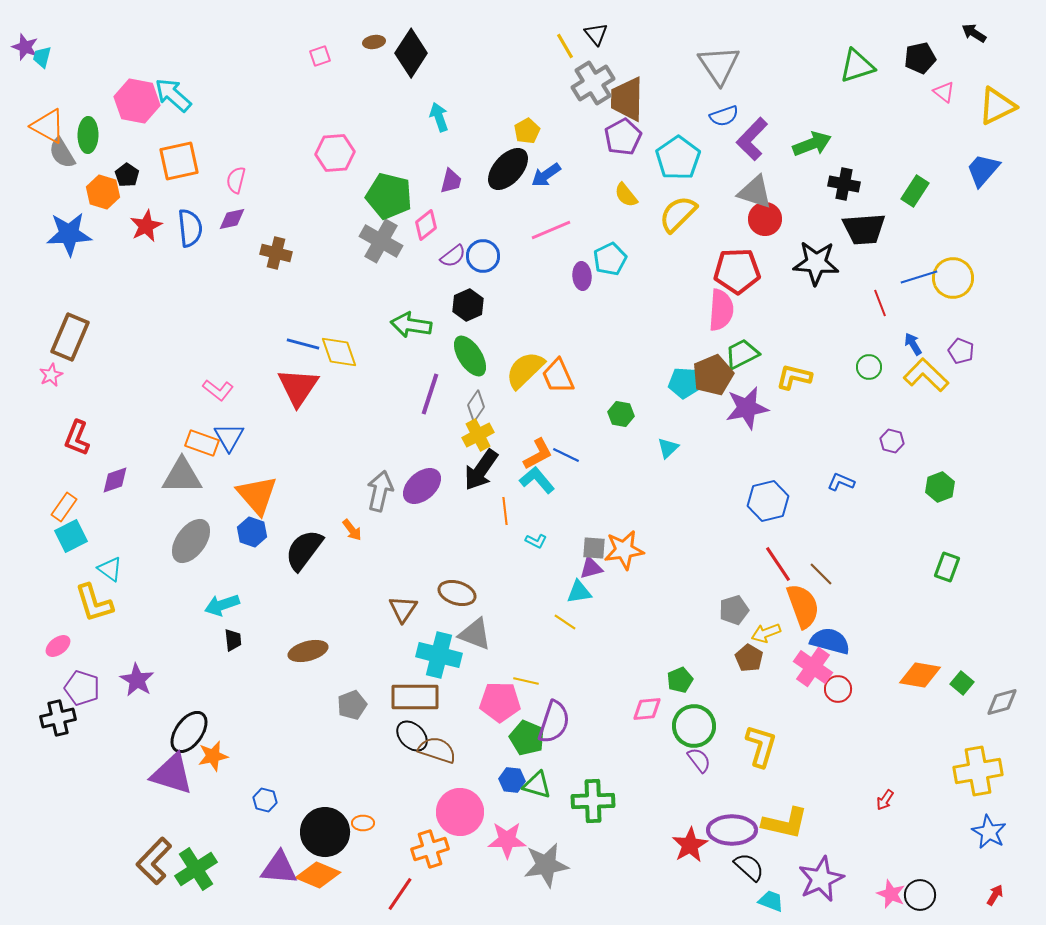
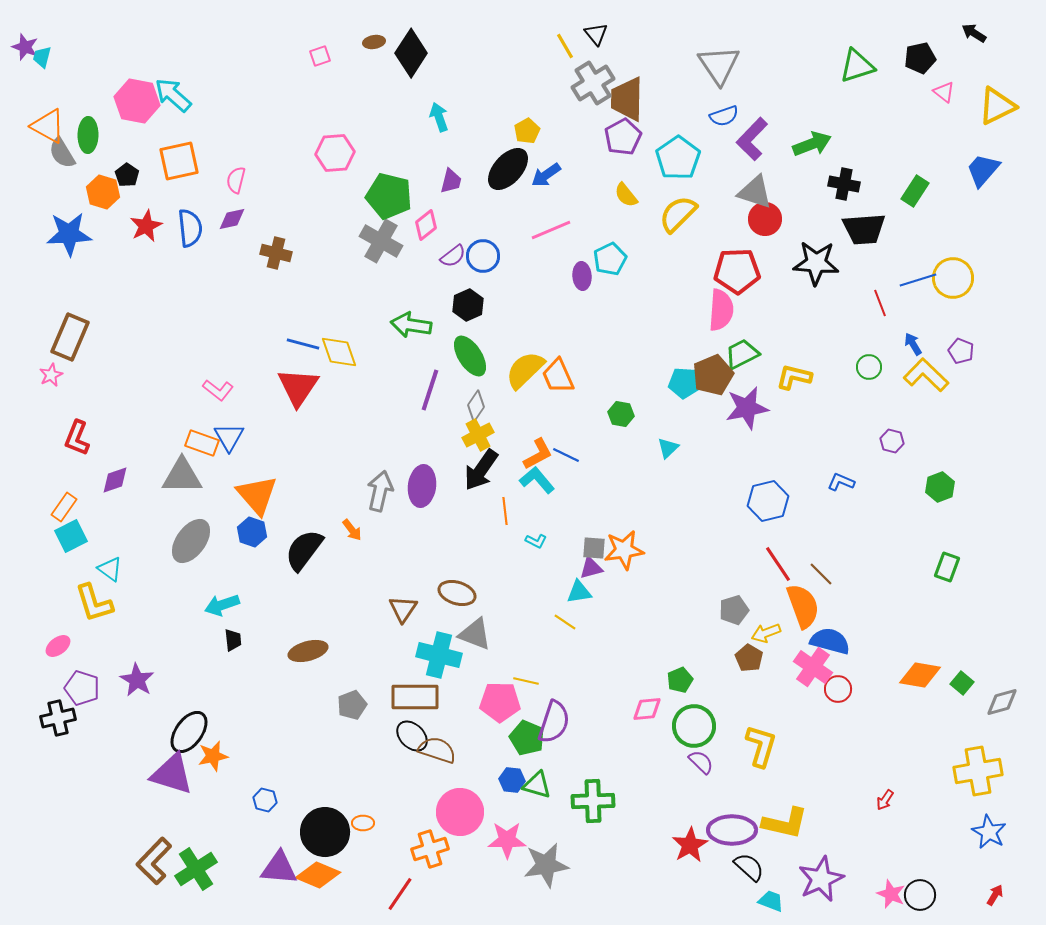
blue line at (919, 277): moved 1 px left, 3 px down
purple line at (430, 394): moved 4 px up
purple ellipse at (422, 486): rotated 42 degrees counterclockwise
purple semicircle at (699, 760): moved 2 px right, 2 px down; rotated 8 degrees counterclockwise
